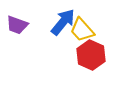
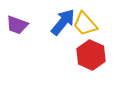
yellow trapezoid: moved 3 px right, 6 px up
